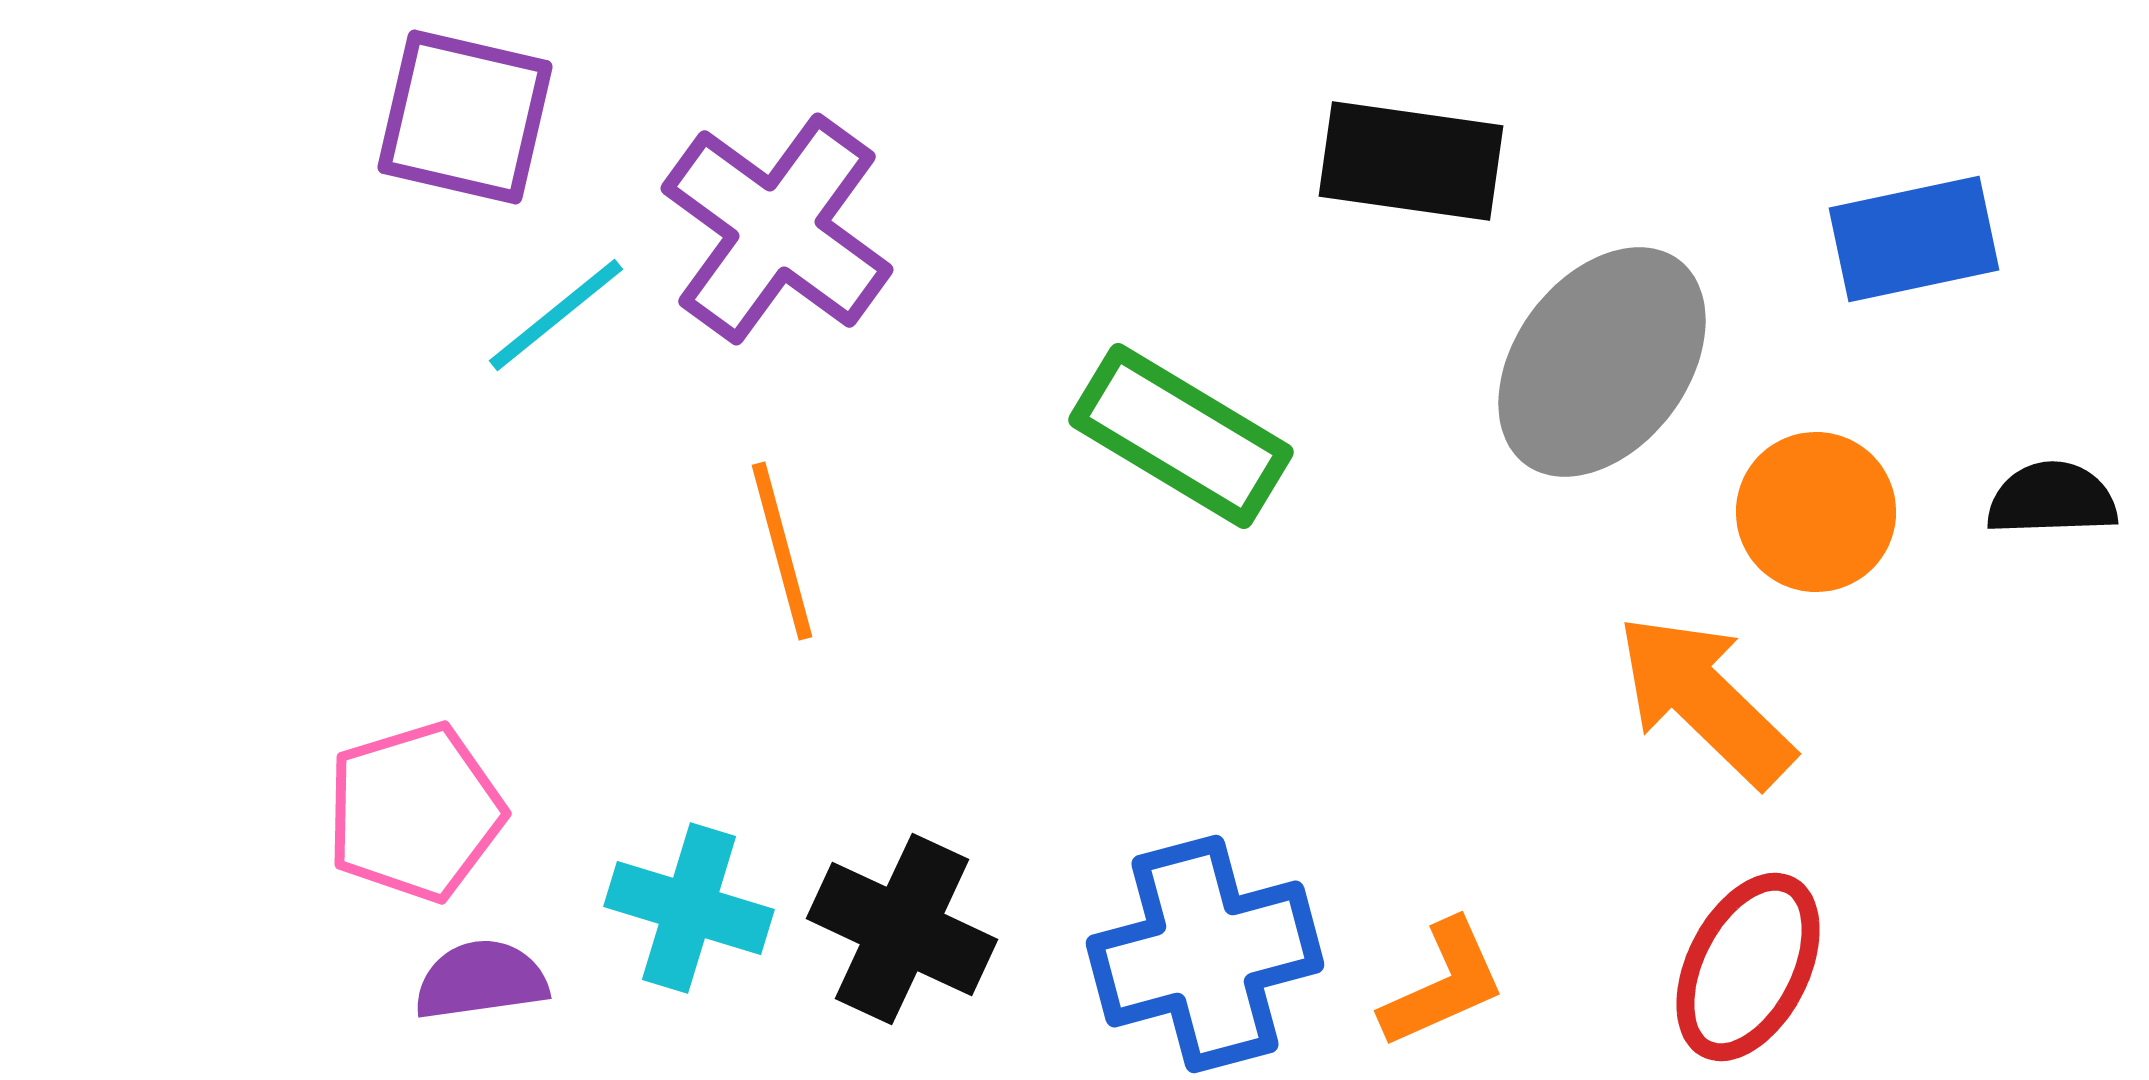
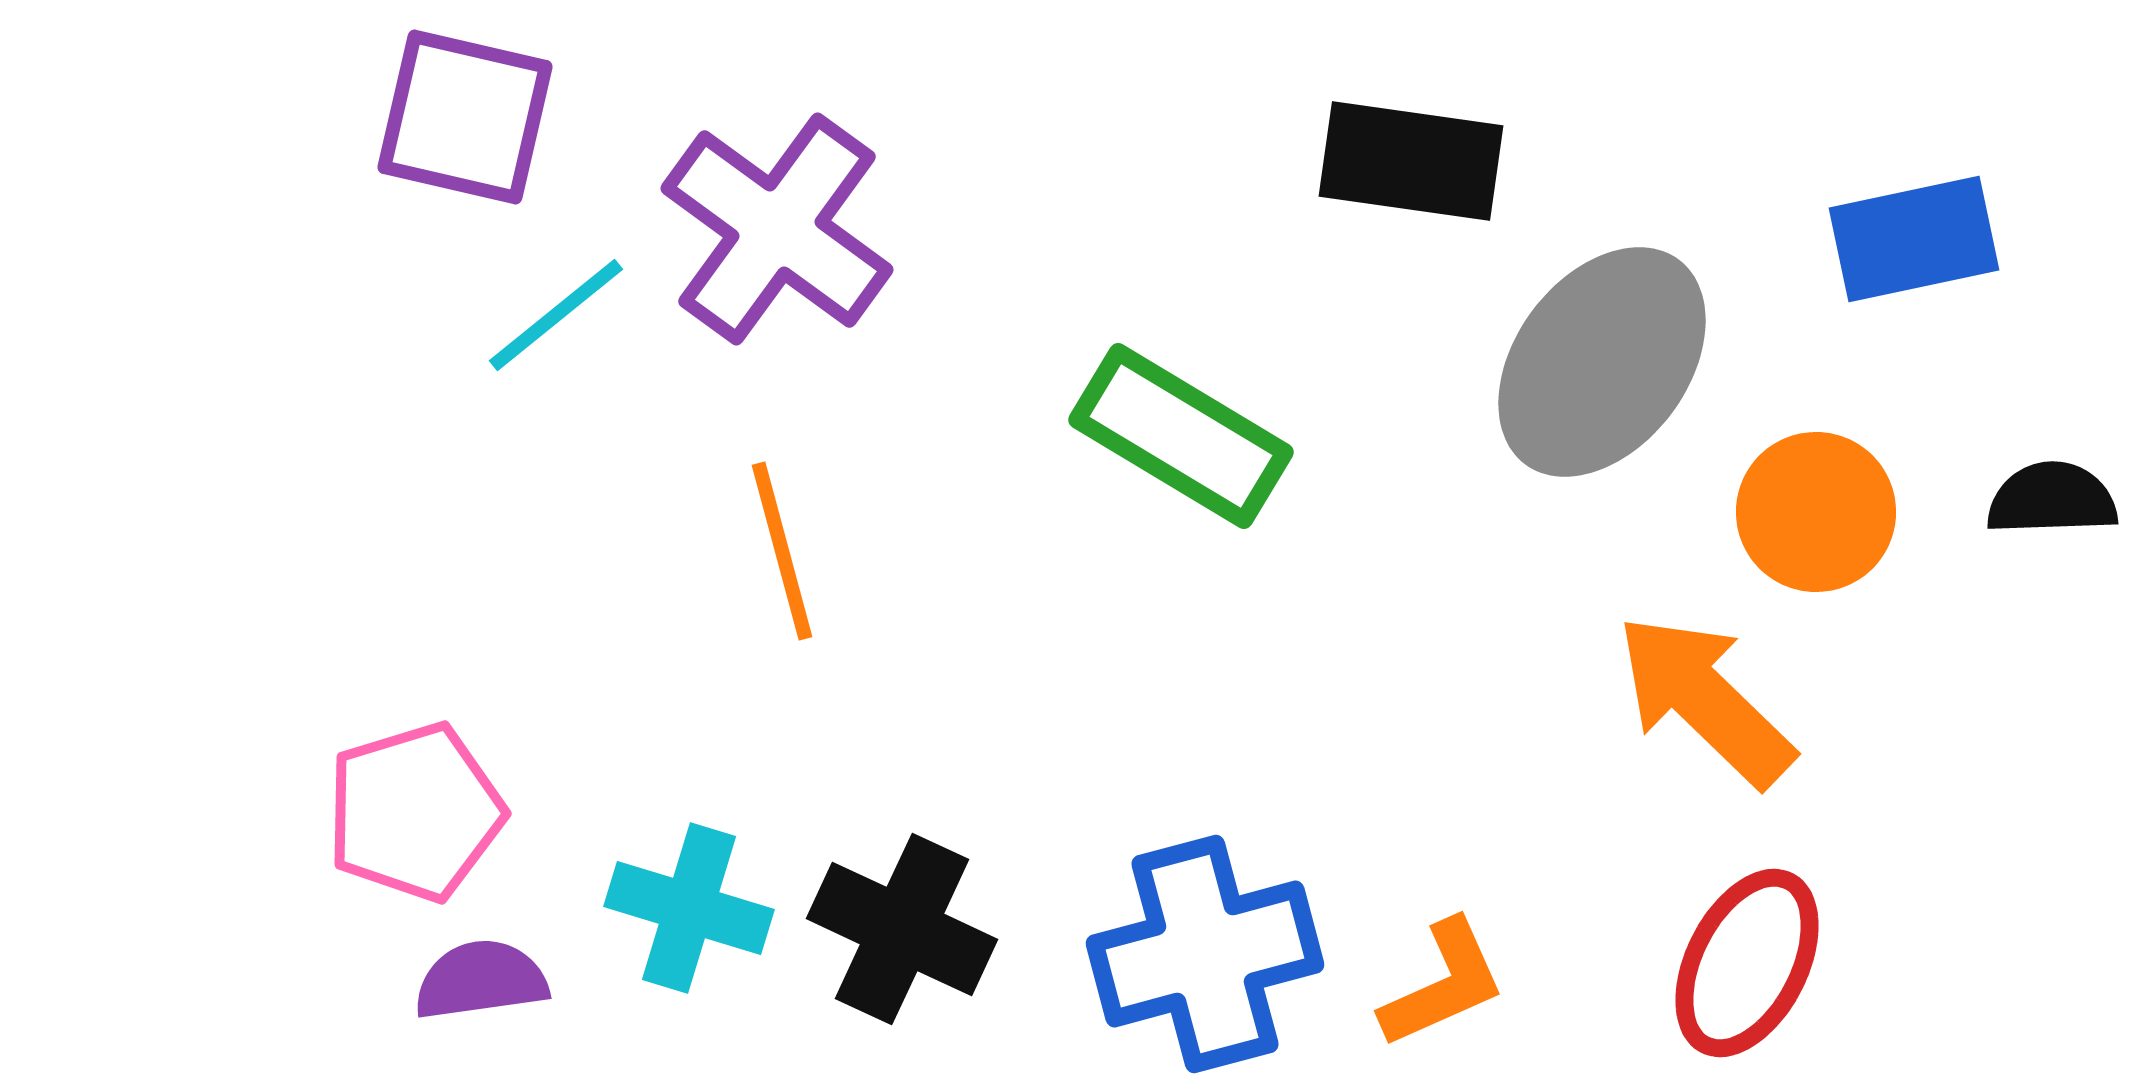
red ellipse: moved 1 px left, 4 px up
